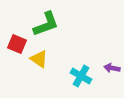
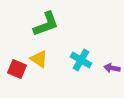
red square: moved 25 px down
cyan cross: moved 16 px up
